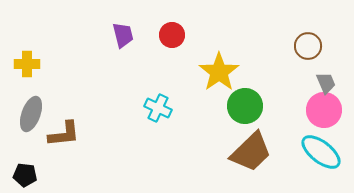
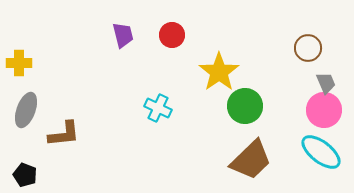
brown circle: moved 2 px down
yellow cross: moved 8 px left, 1 px up
gray ellipse: moved 5 px left, 4 px up
brown trapezoid: moved 8 px down
black pentagon: rotated 15 degrees clockwise
